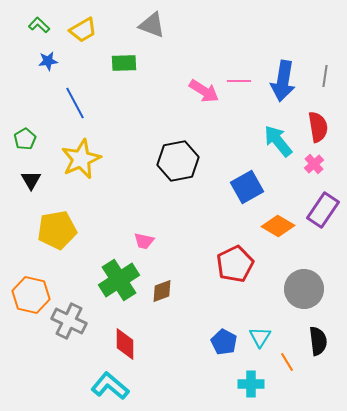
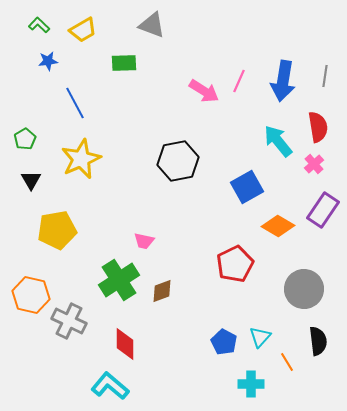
pink line: rotated 65 degrees counterclockwise
cyan triangle: rotated 10 degrees clockwise
